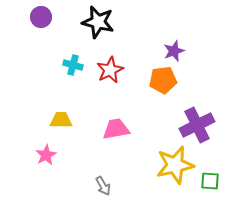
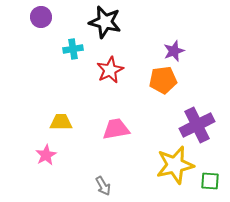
black star: moved 7 px right
cyan cross: moved 16 px up; rotated 24 degrees counterclockwise
yellow trapezoid: moved 2 px down
